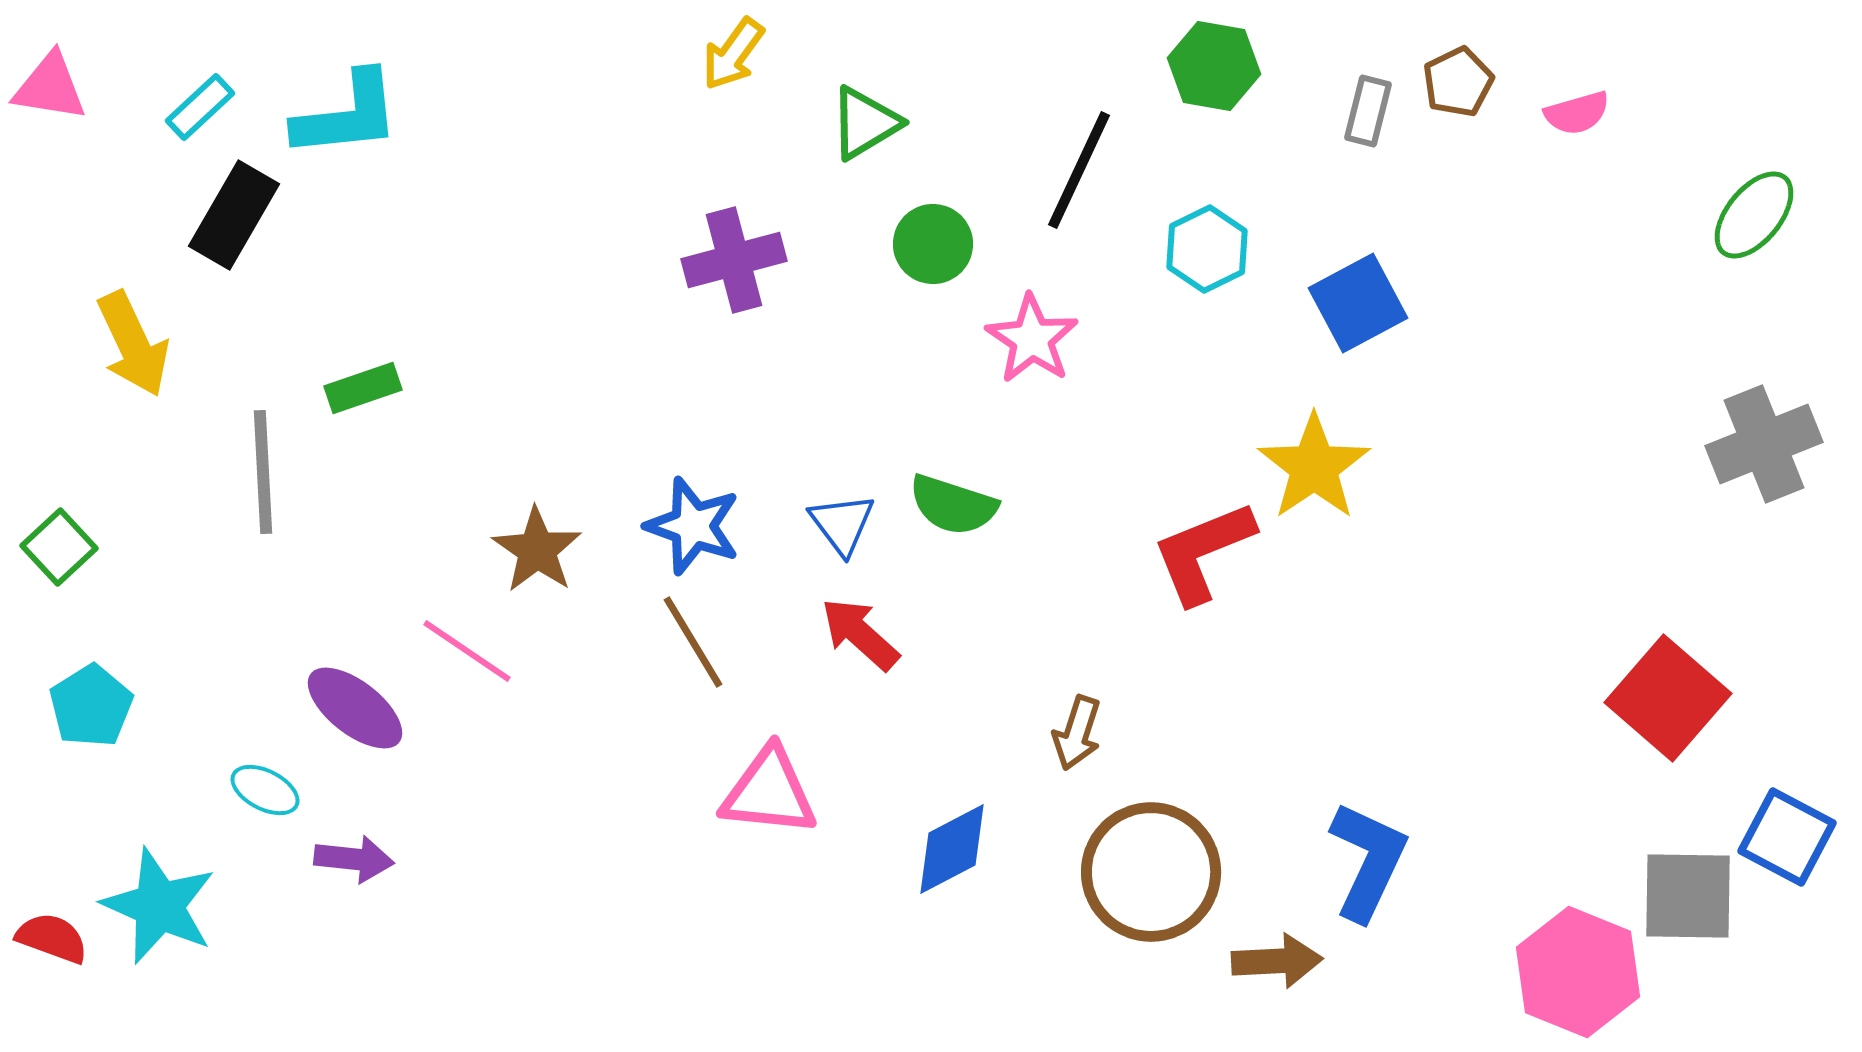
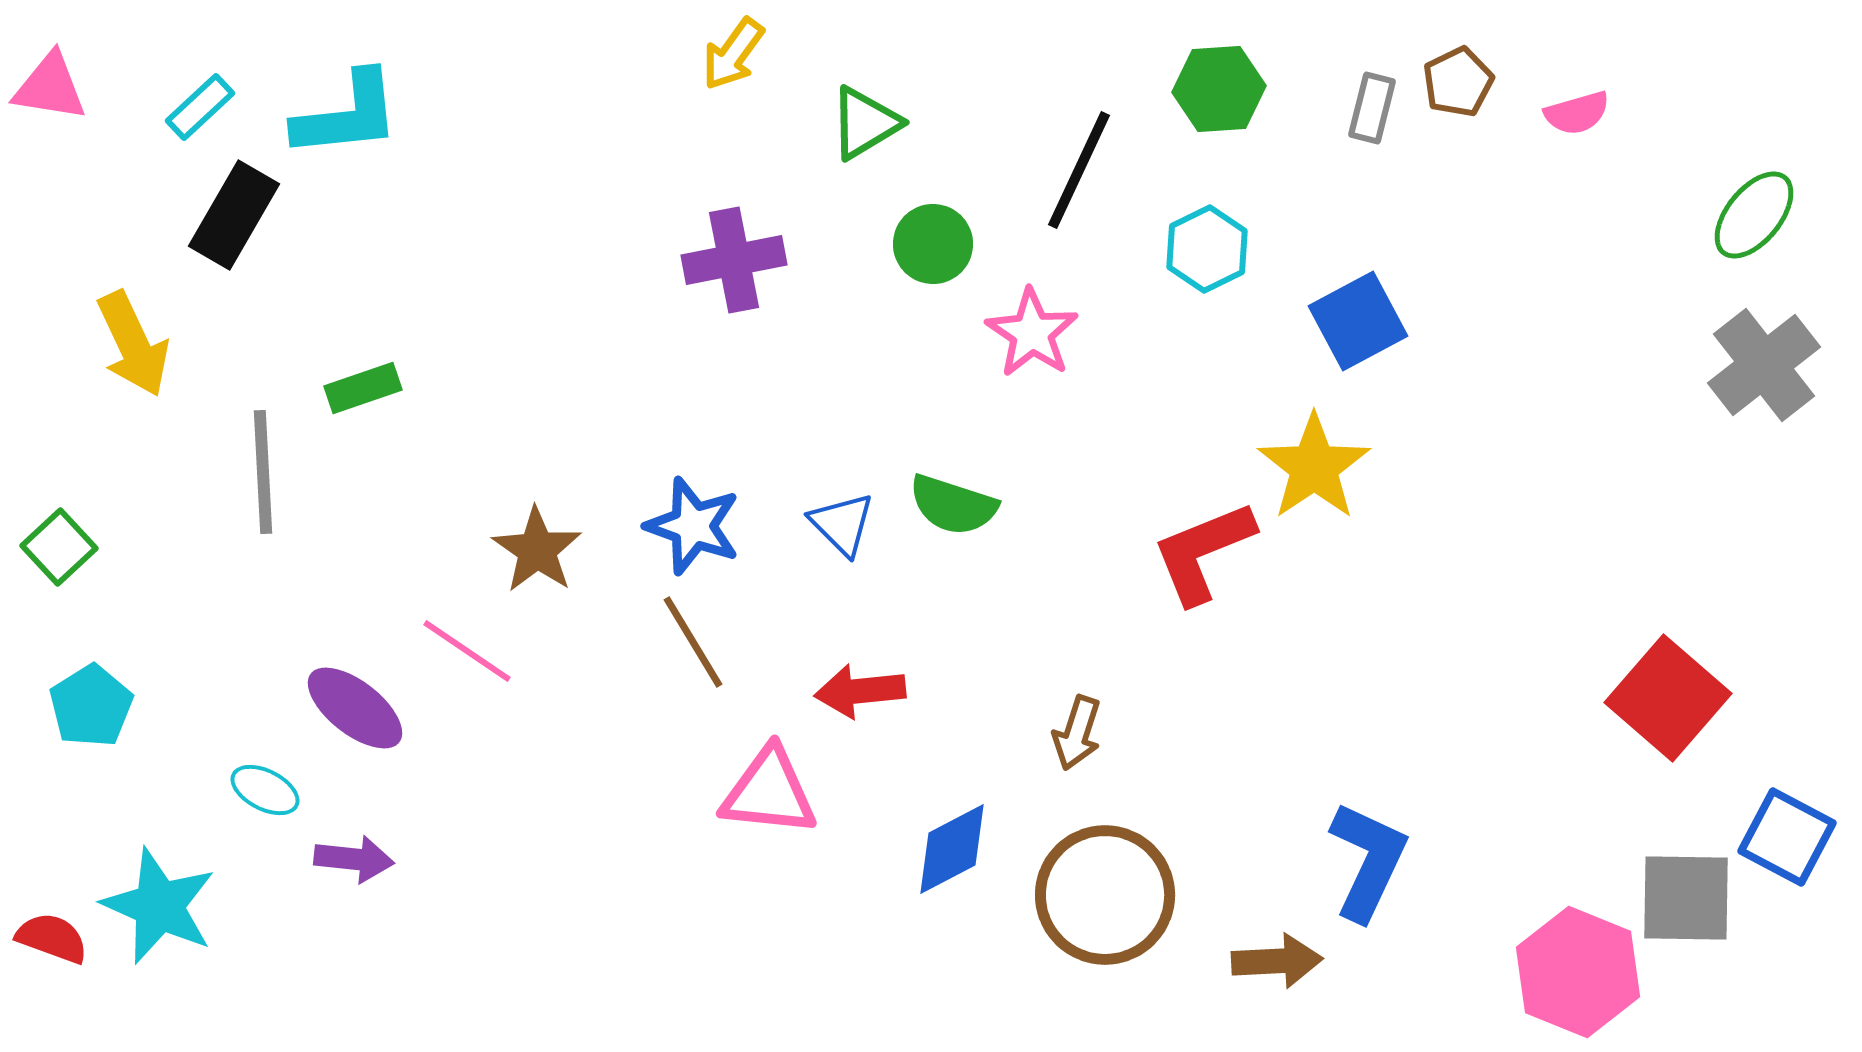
green hexagon at (1214, 66): moved 5 px right, 23 px down; rotated 14 degrees counterclockwise
gray rectangle at (1368, 111): moved 4 px right, 3 px up
purple cross at (734, 260): rotated 4 degrees clockwise
blue square at (1358, 303): moved 18 px down
pink star at (1032, 339): moved 6 px up
gray cross at (1764, 444): moved 79 px up; rotated 16 degrees counterclockwise
blue triangle at (842, 524): rotated 8 degrees counterclockwise
red arrow at (860, 634): moved 57 px down; rotated 48 degrees counterclockwise
brown circle at (1151, 872): moved 46 px left, 23 px down
gray square at (1688, 896): moved 2 px left, 2 px down
